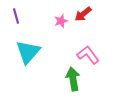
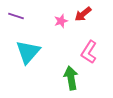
purple line: rotated 56 degrees counterclockwise
pink L-shape: moved 1 px right, 3 px up; rotated 110 degrees counterclockwise
green arrow: moved 2 px left, 1 px up
